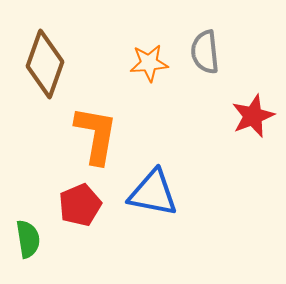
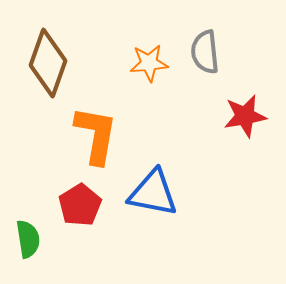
brown diamond: moved 3 px right, 1 px up
red star: moved 8 px left; rotated 12 degrees clockwise
red pentagon: rotated 9 degrees counterclockwise
